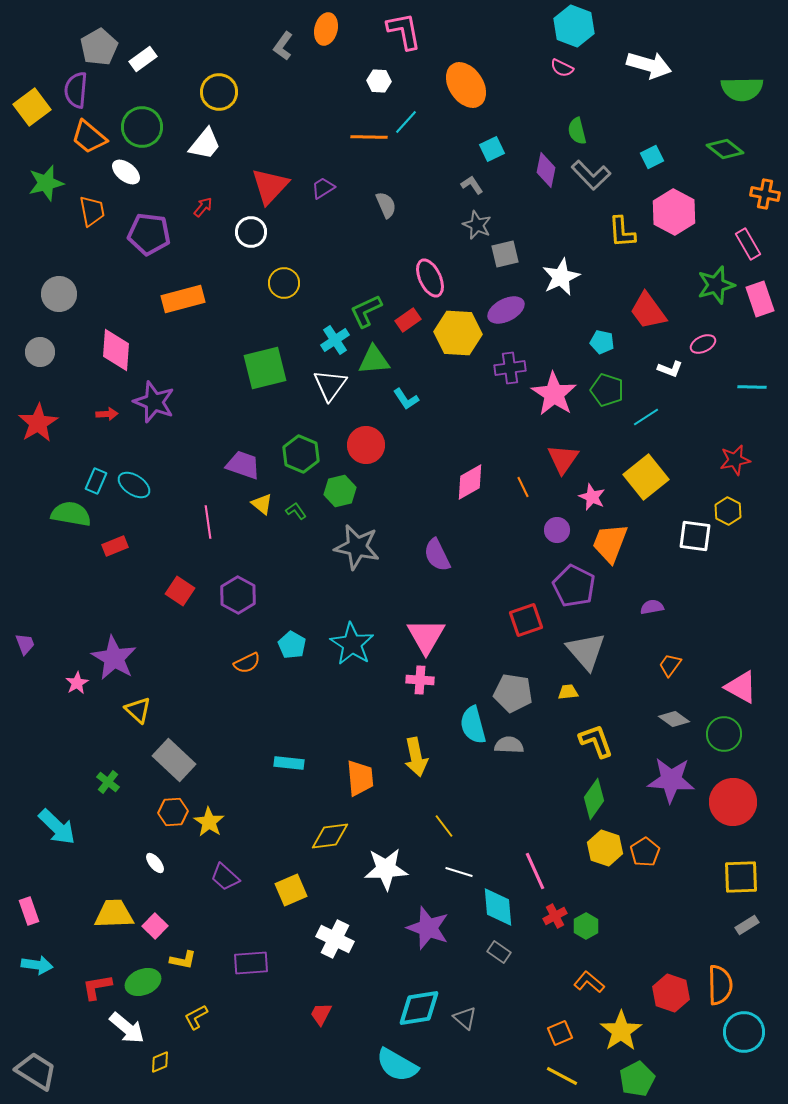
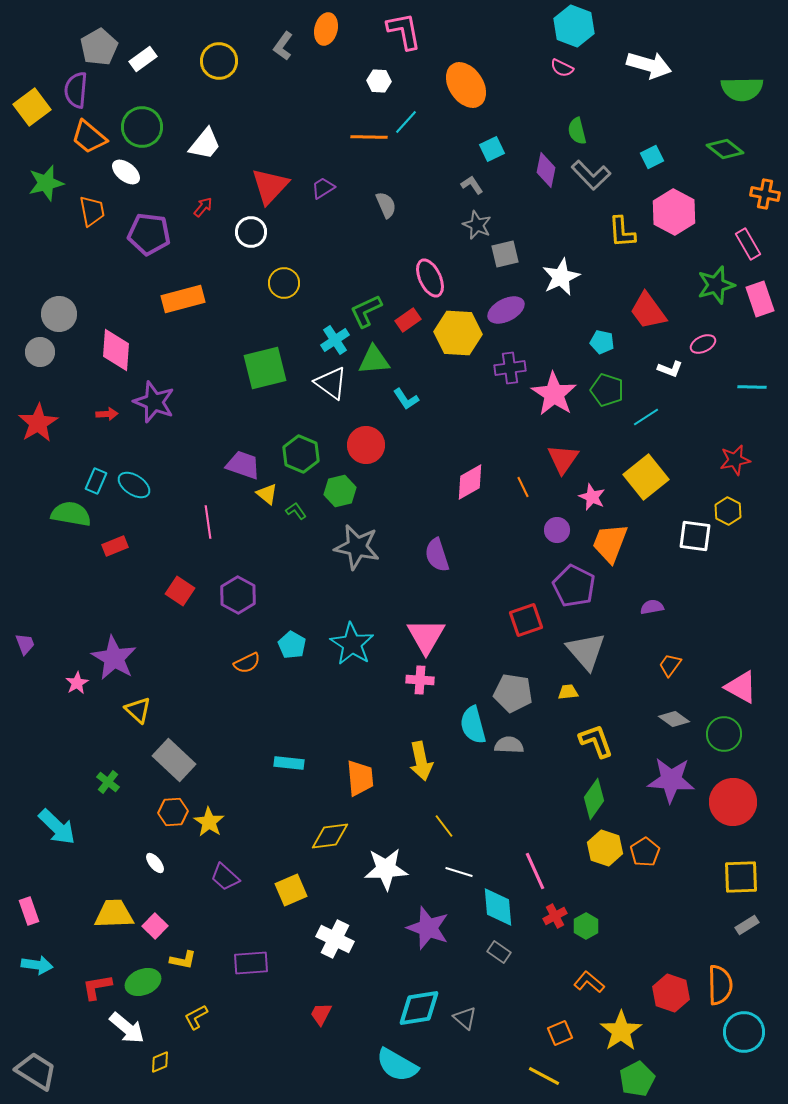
yellow circle at (219, 92): moved 31 px up
gray circle at (59, 294): moved 20 px down
white triangle at (330, 385): moved 1 px right, 2 px up; rotated 30 degrees counterclockwise
yellow triangle at (262, 504): moved 5 px right, 10 px up
purple semicircle at (437, 555): rotated 8 degrees clockwise
yellow arrow at (416, 757): moved 5 px right, 4 px down
yellow line at (562, 1076): moved 18 px left
